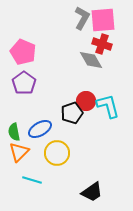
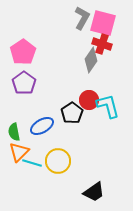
pink square: moved 3 px down; rotated 20 degrees clockwise
pink pentagon: rotated 15 degrees clockwise
gray diamond: rotated 65 degrees clockwise
red circle: moved 3 px right, 1 px up
black pentagon: rotated 15 degrees counterclockwise
blue ellipse: moved 2 px right, 3 px up
yellow circle: moved 1 px right, 8 px down
cyan line: moved 17 px up
black trapezoid: moved 2 px right
